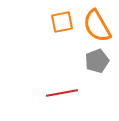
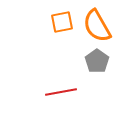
gray pentagon: rotated 15 degrees counterclockwise
red line: moved 1 px left, 1 px up
